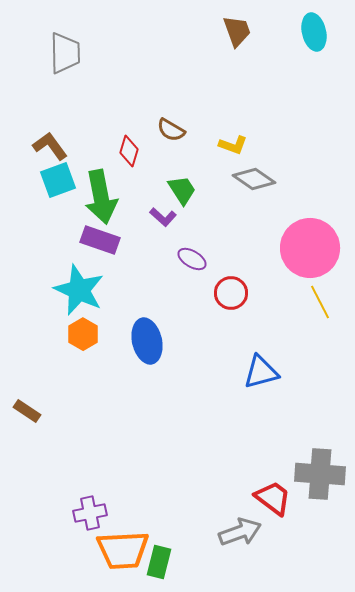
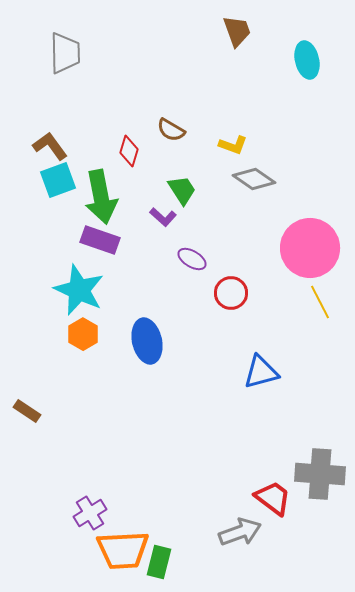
cyan ellipse: moved 7 px left, 28 px down
purple cross: rotated 20 degrees counterclockwise
